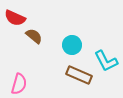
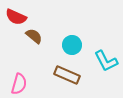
red semicircle: moved 1 px right, 1 px up
brown rectangle: moved 12 px left
